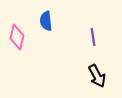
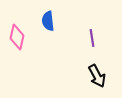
blue semicircle: moved 2 px right
purple line: moved 1 px left, 1 px down
